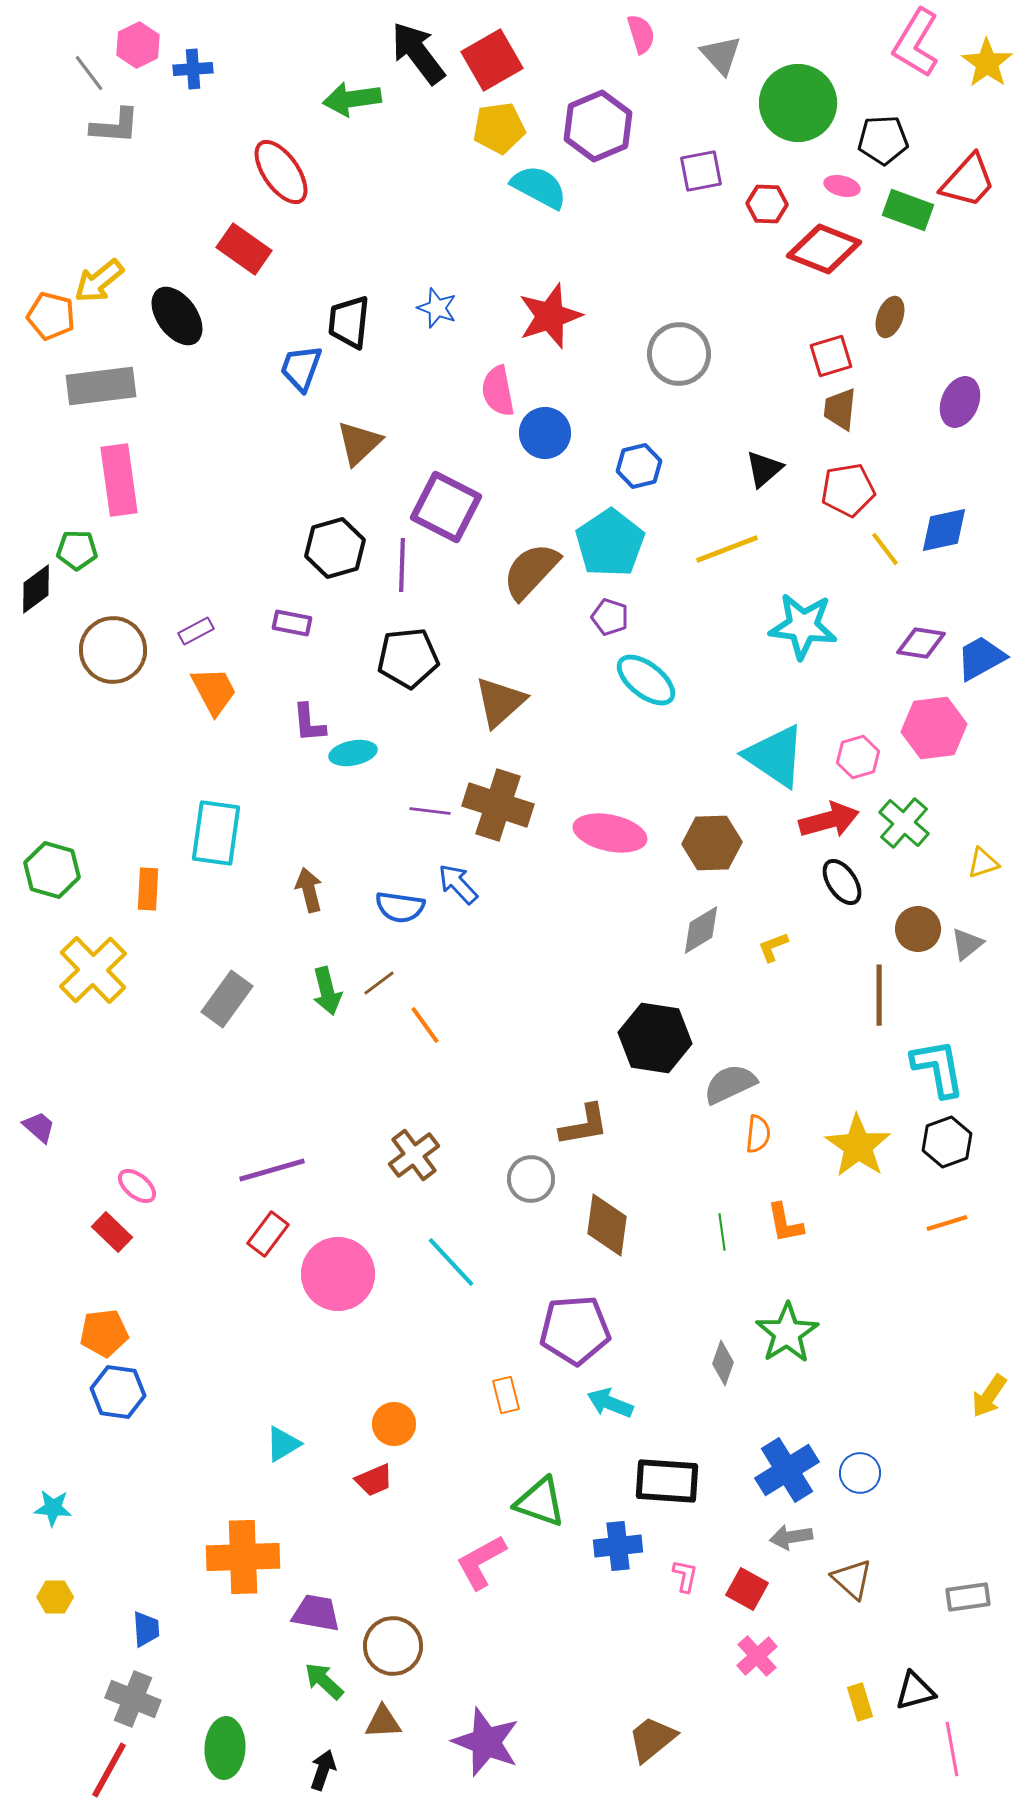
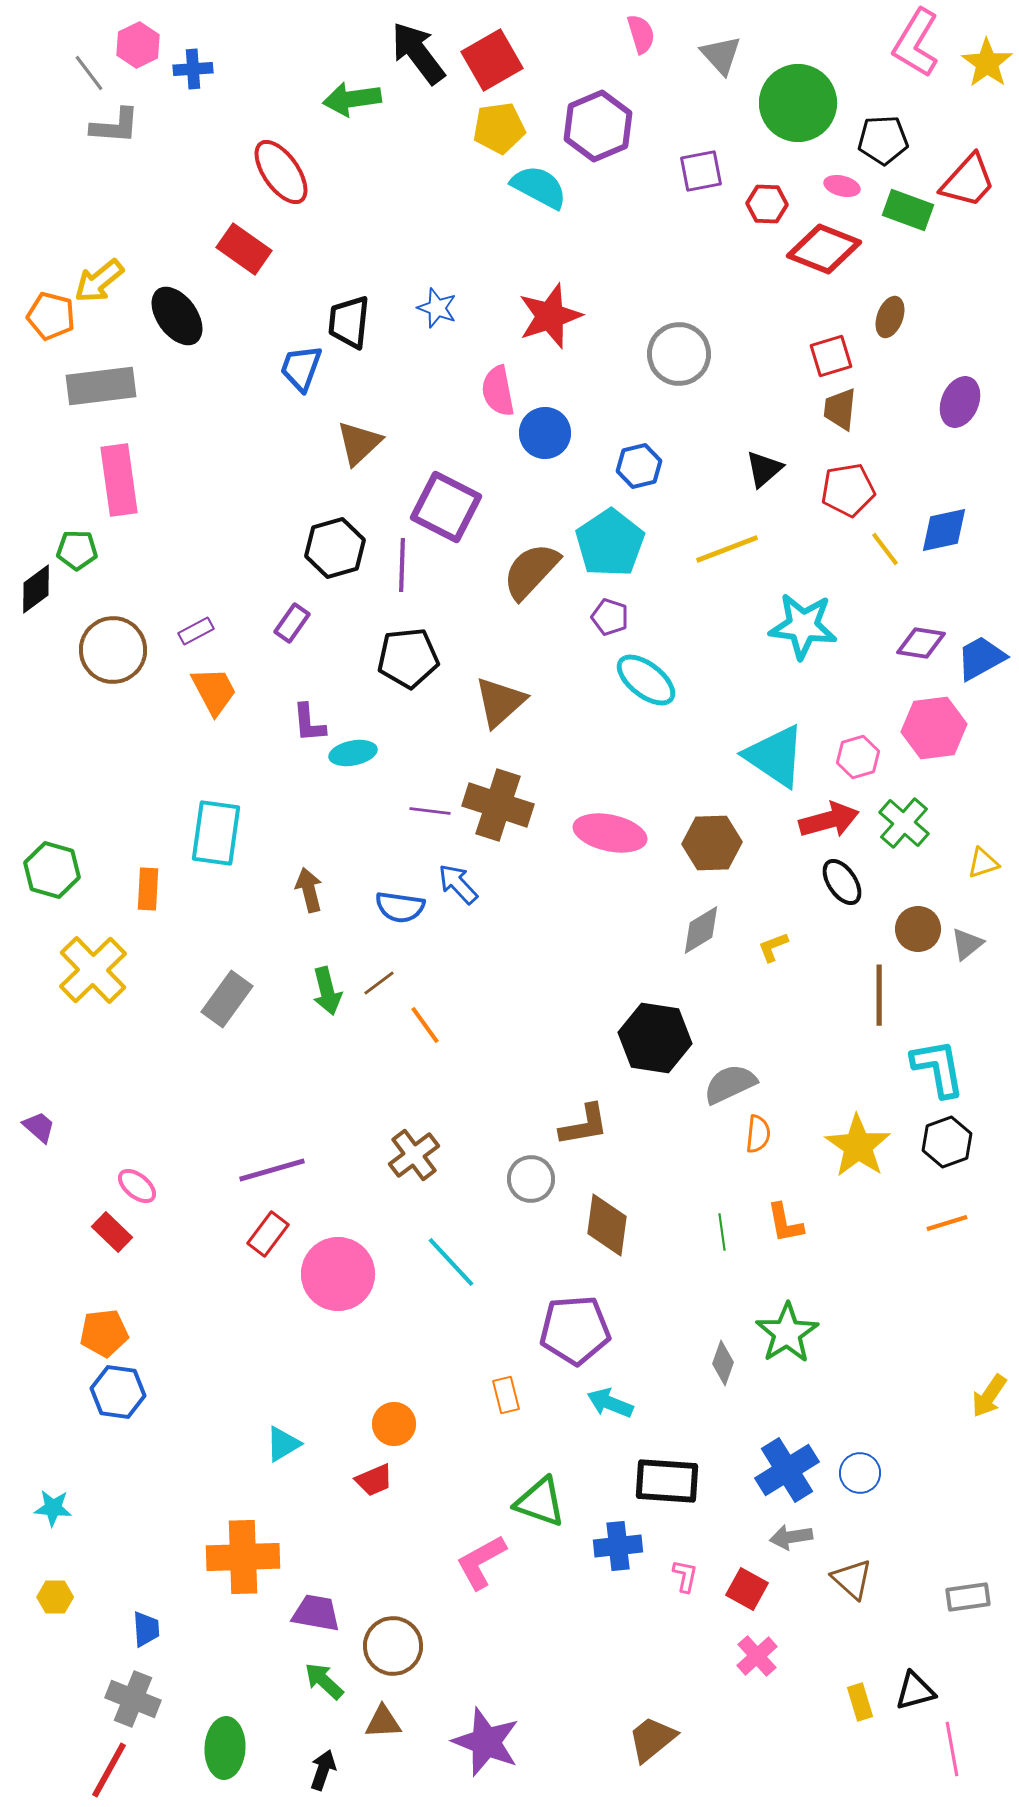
purple rectangle at (292, 623): rotated 66 degrees counterclockwise
